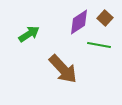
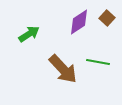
brown square: moved 2 px right
green line: moved 1 px left, 17 px down
